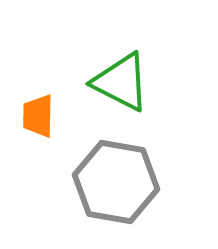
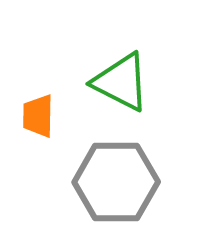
gray hexagon: rotated 10 degrees counterclockwise
